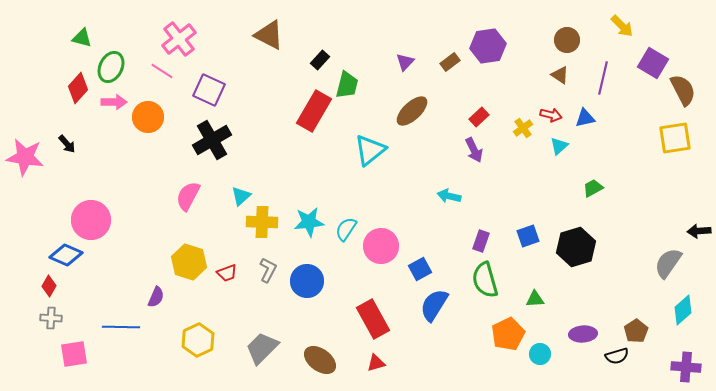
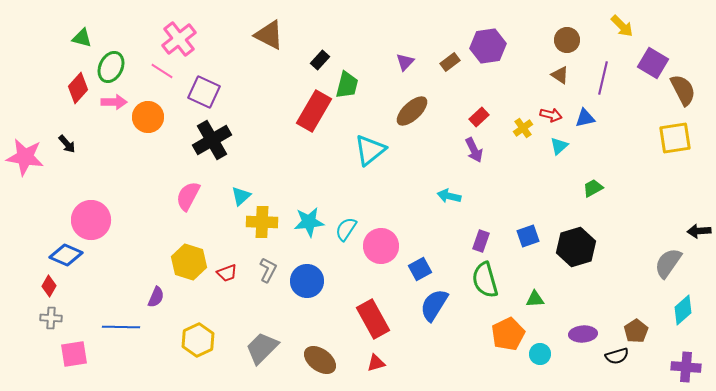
purple square at (209, 90): moved 5 px left, 2 px down
